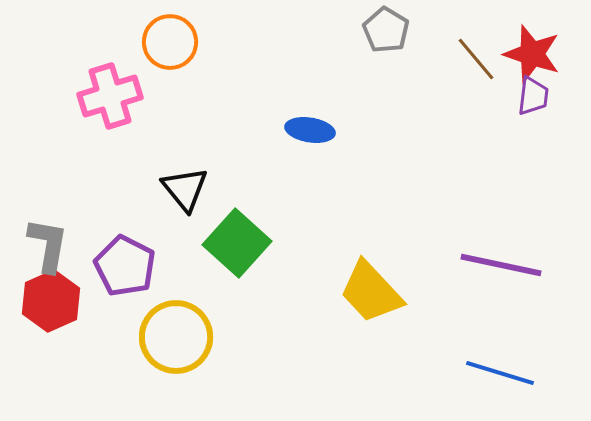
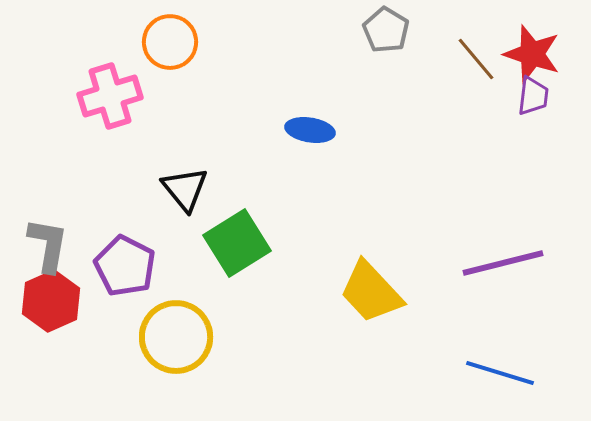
green square: rotated 16 degrees clockwise
purple line: moved 2 px right, 2 px up; rotated 26 degrees counterclockwise
